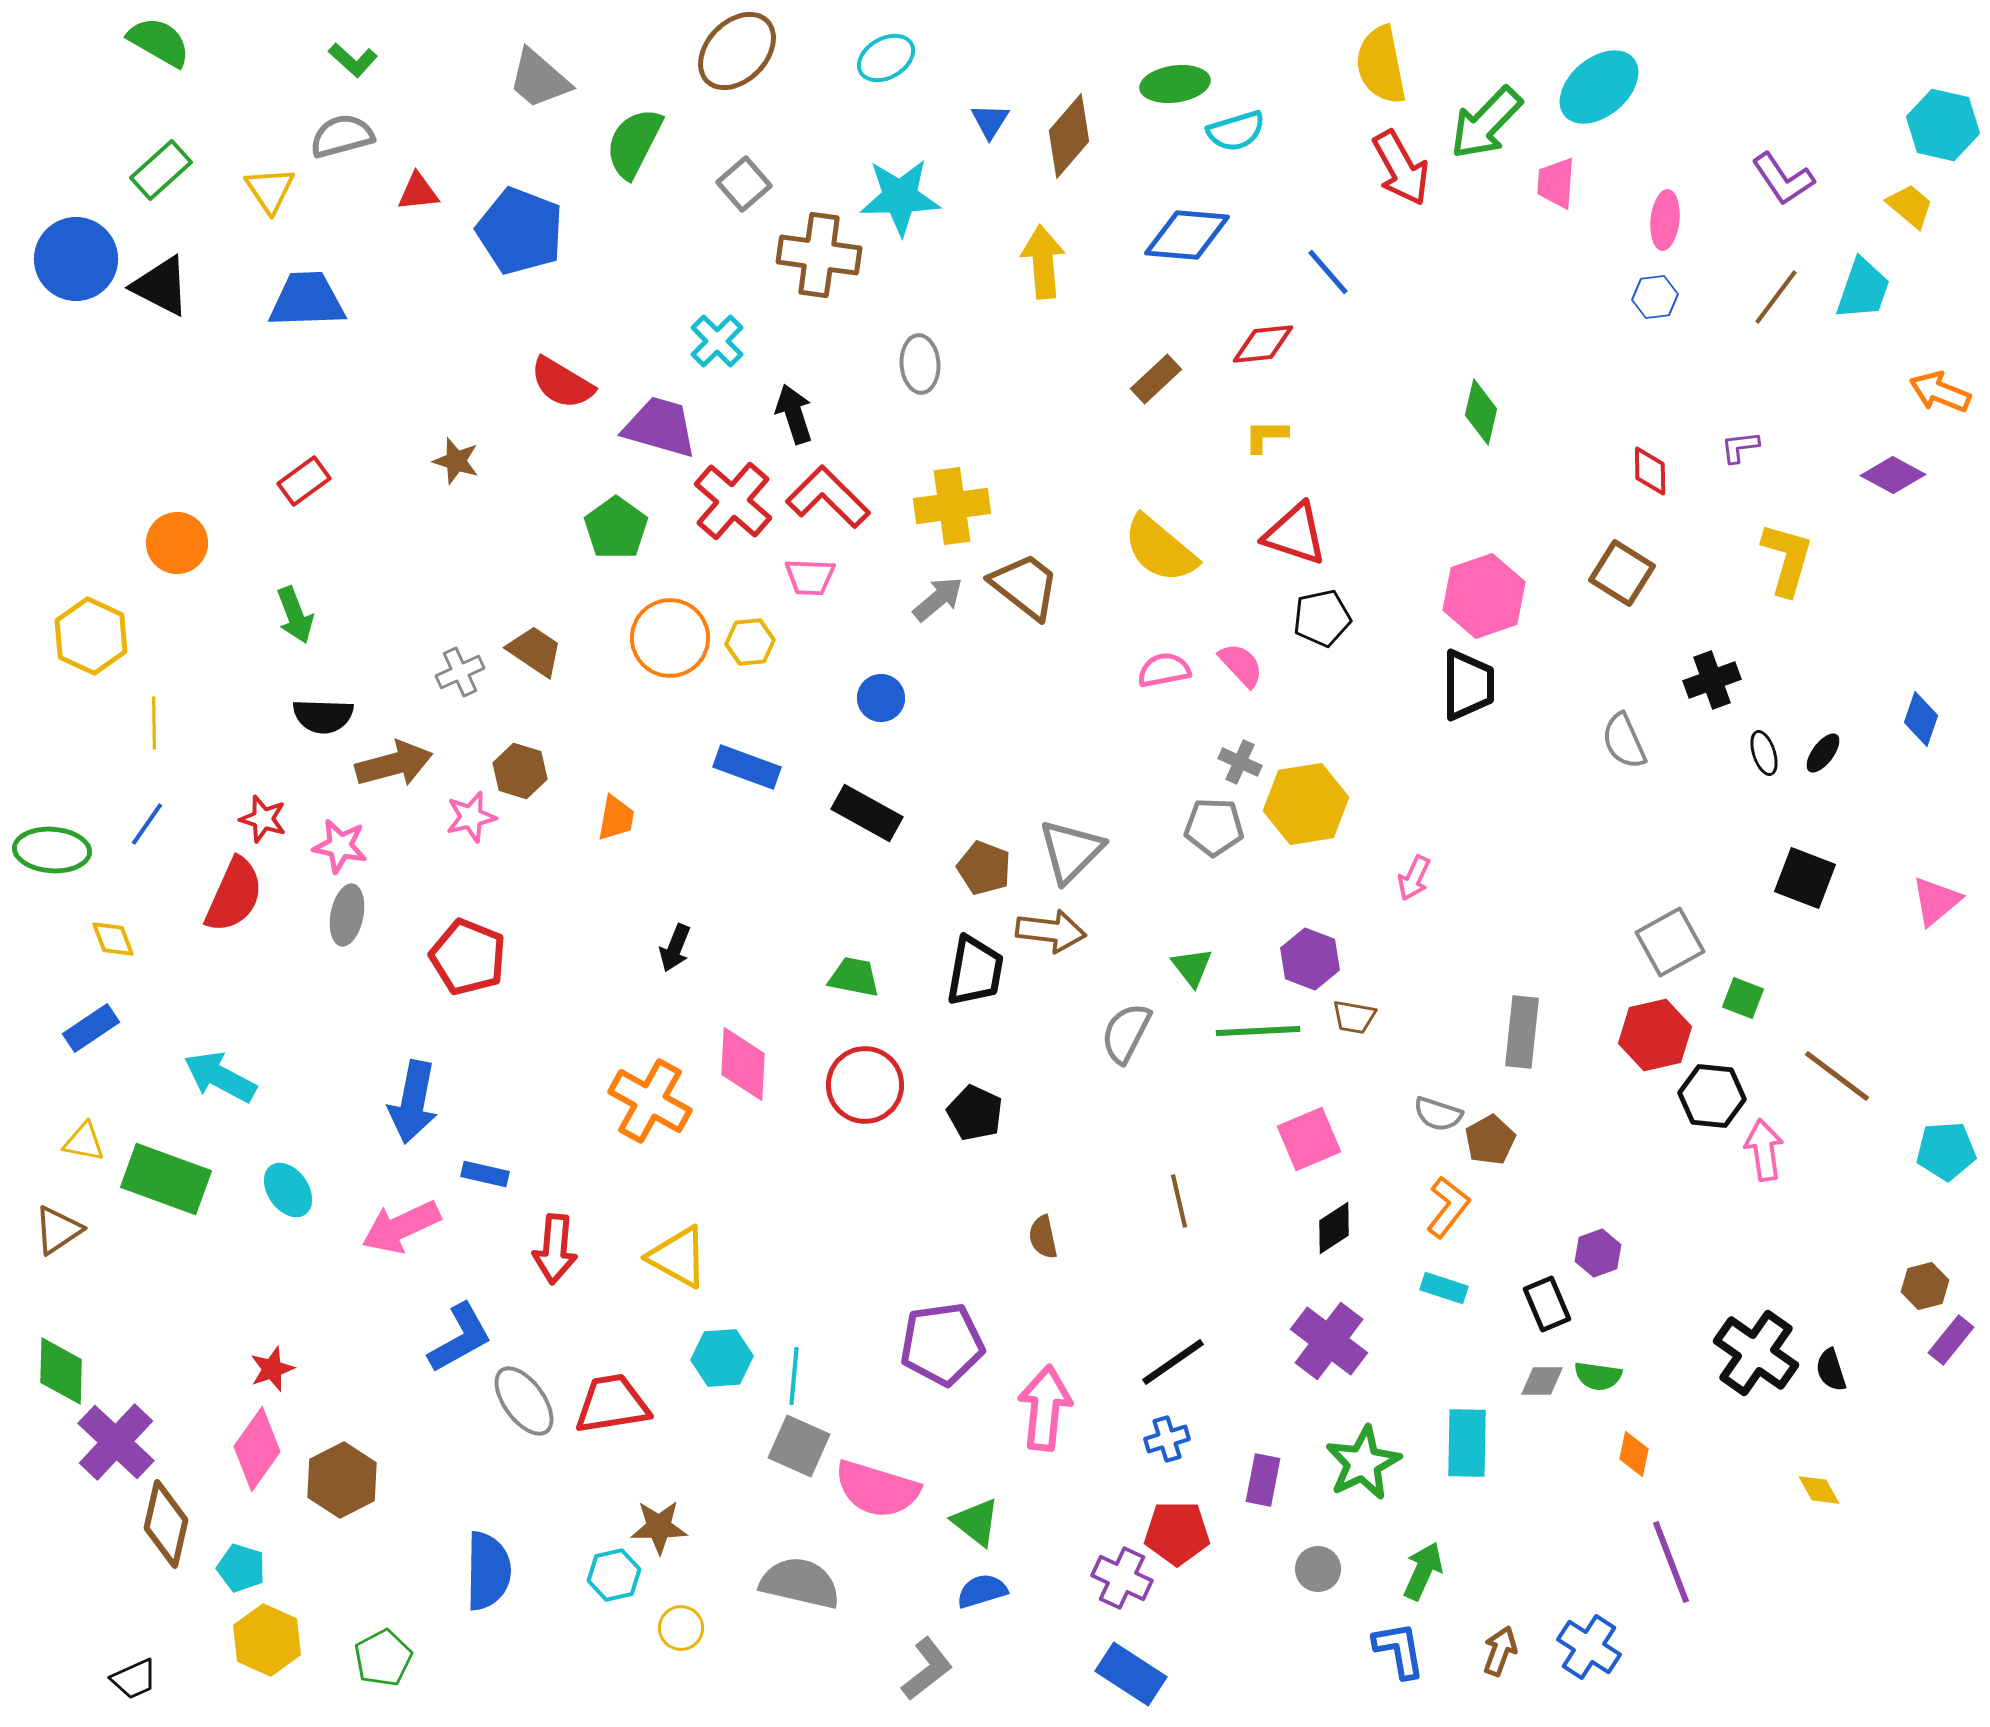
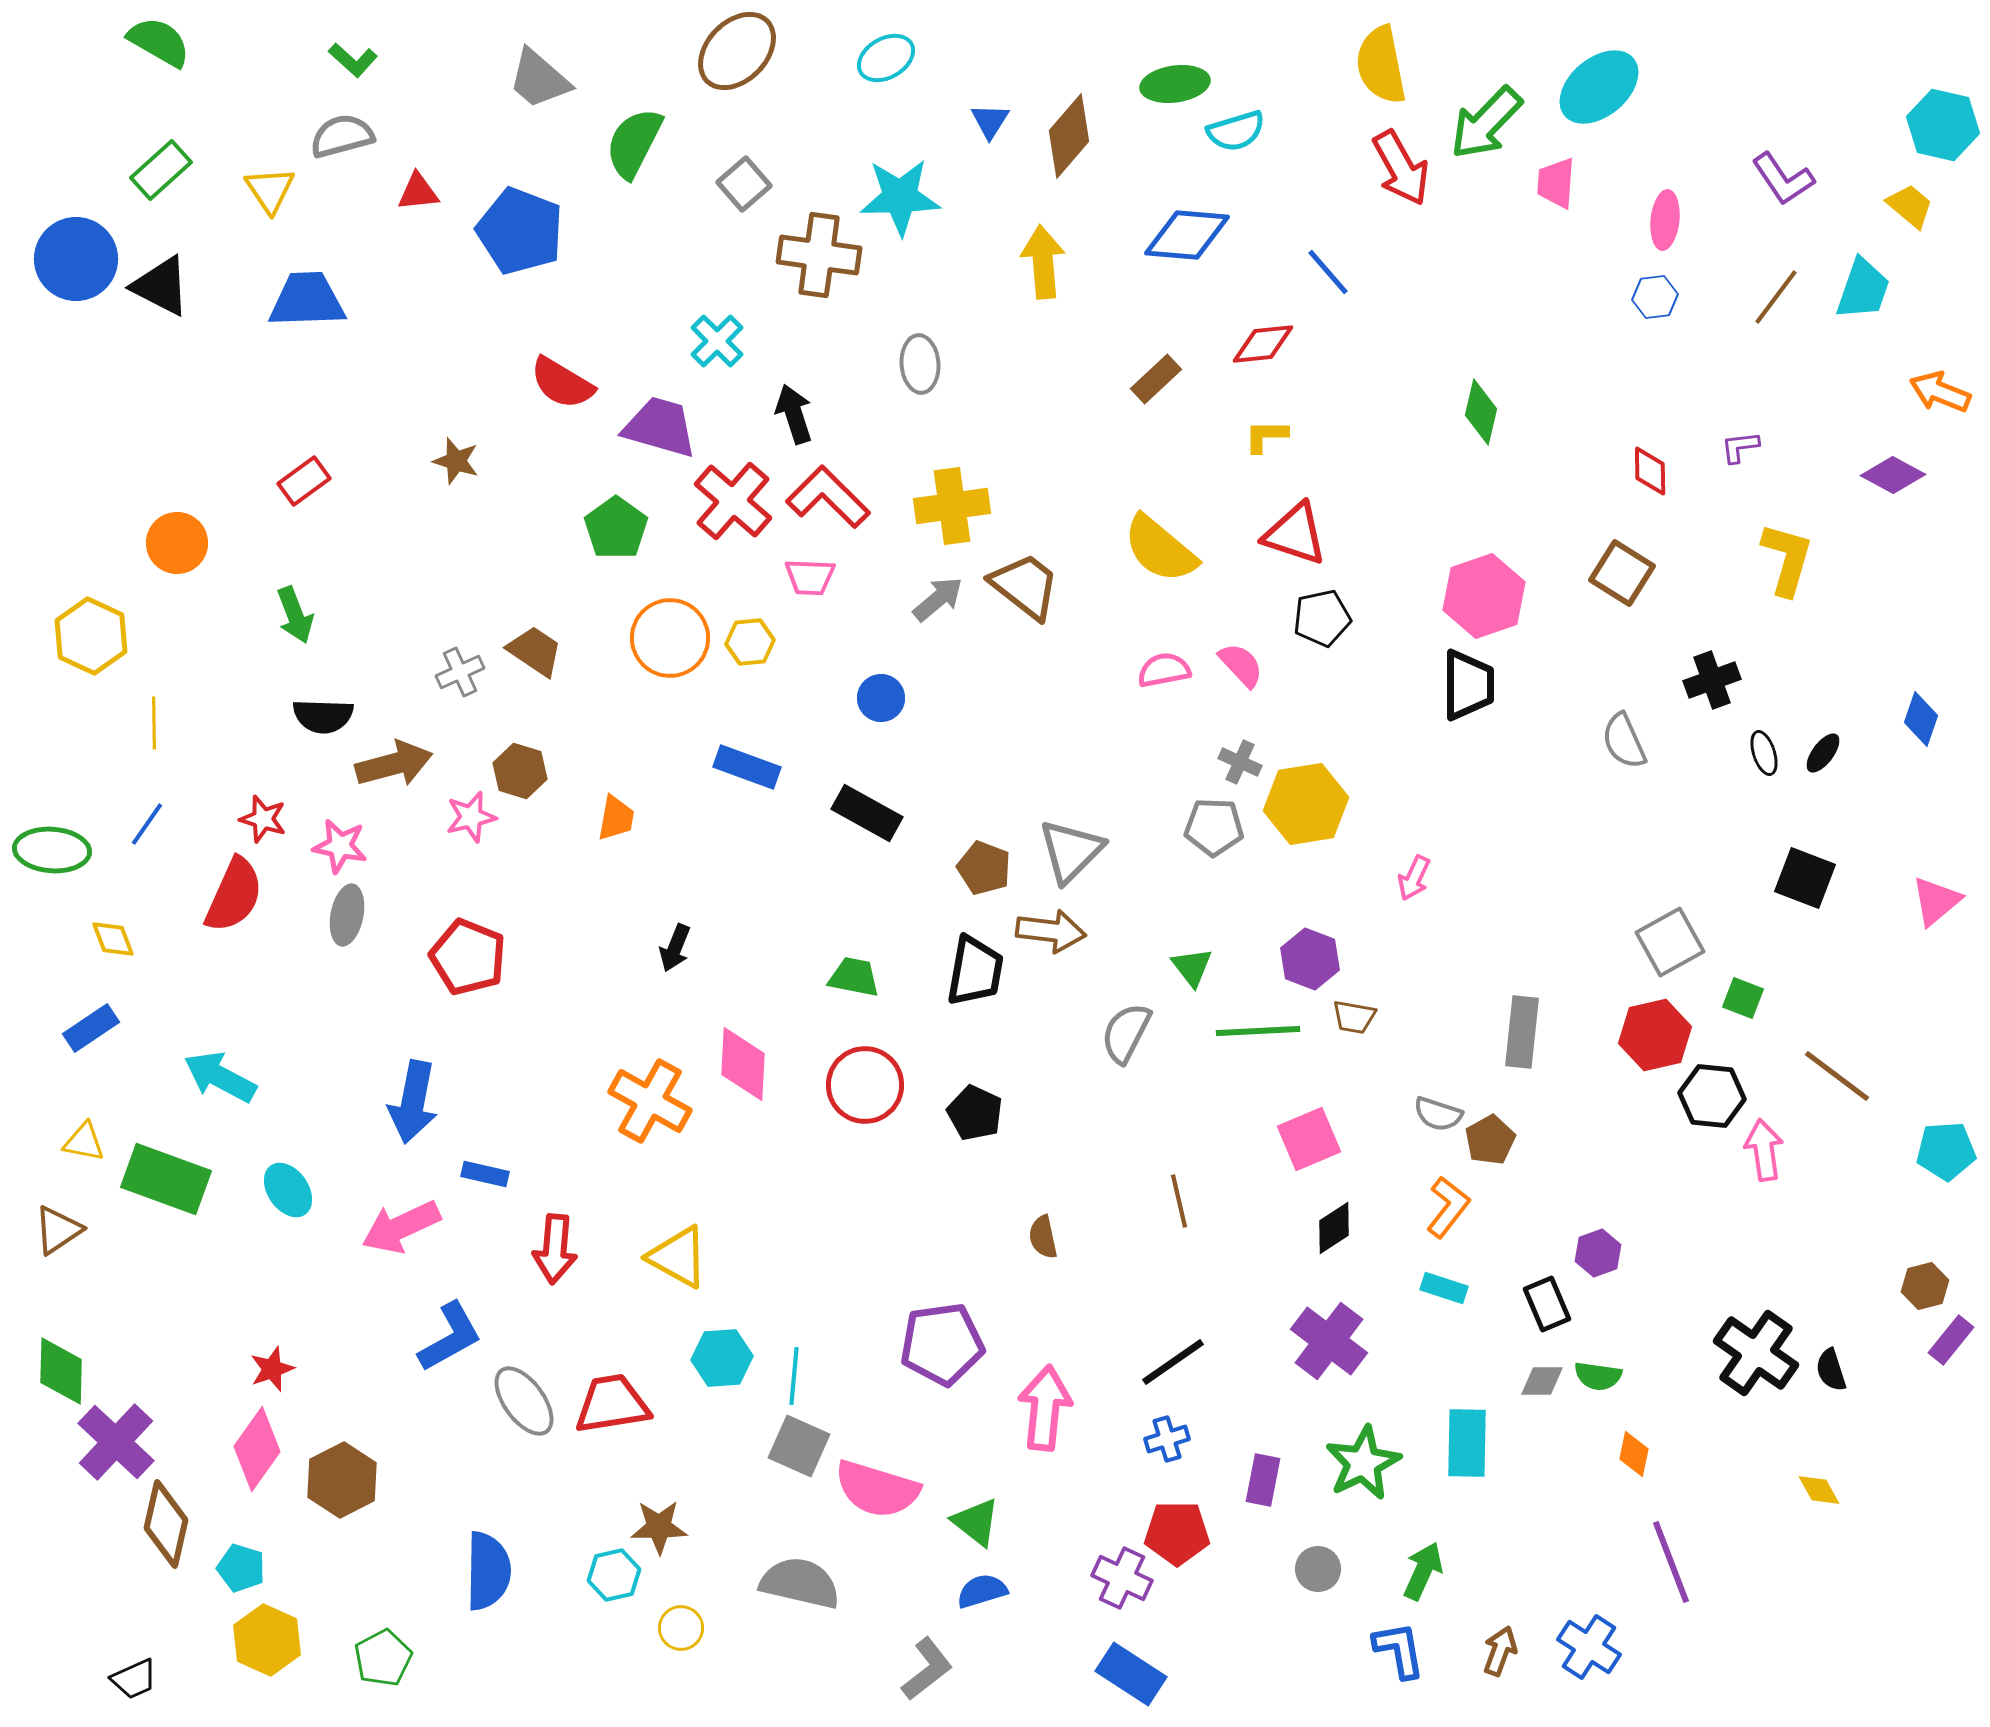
blue L-shape at (460, 1338): moved 10 px left, 1 px up
